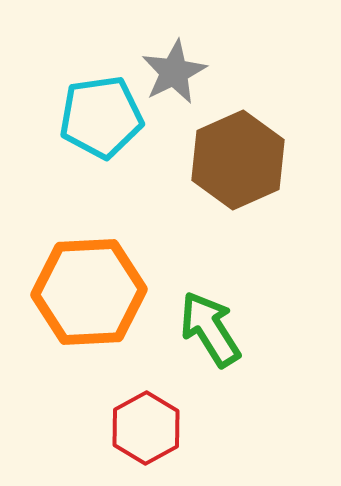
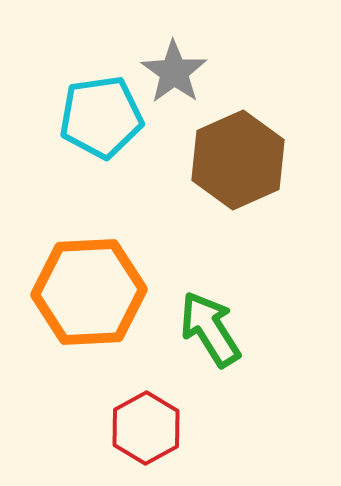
gray star: rotated 10 degrees counterclockwise
